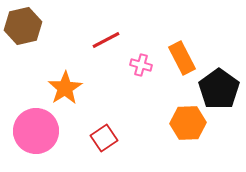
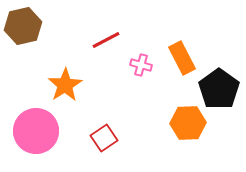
orange star: moved 3 px up
